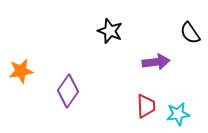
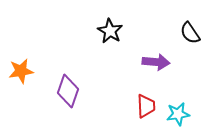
black star: rotated 10 degrees clockwise
purple arrow: rotated 12 degrees clockwise
purple diamond: rotated 16 degrees counterclockwise
